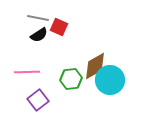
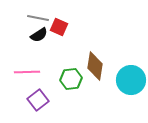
brown diamond: rotated 52 degrees counterclockwise
cyan circle: moved 21 px right
